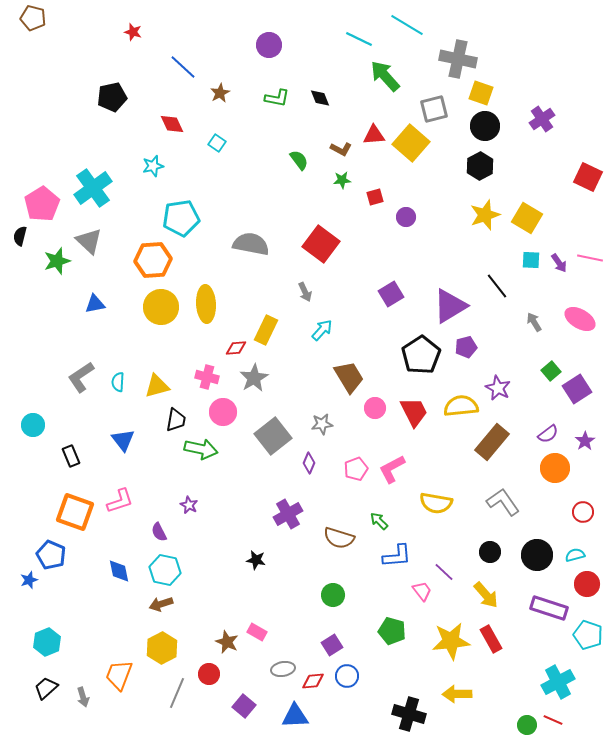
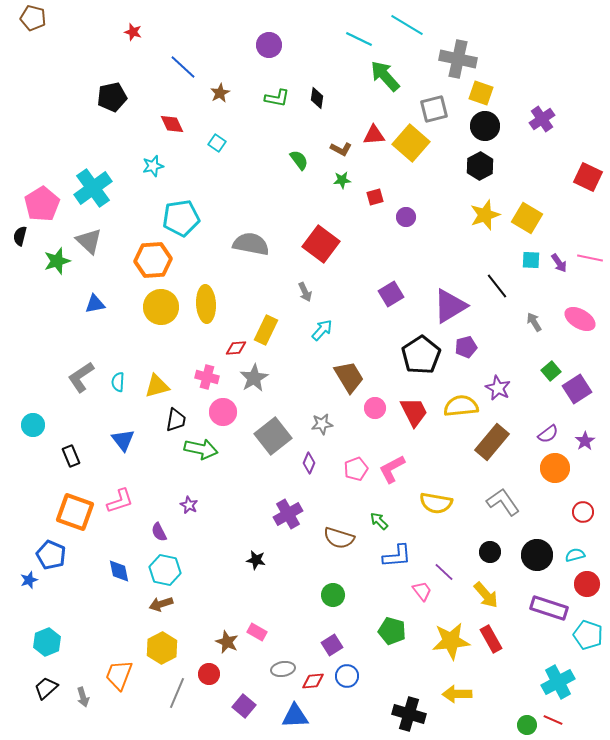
black diamond at (320, 98): moved 3 px left; rotated 30 degrees clockwise
